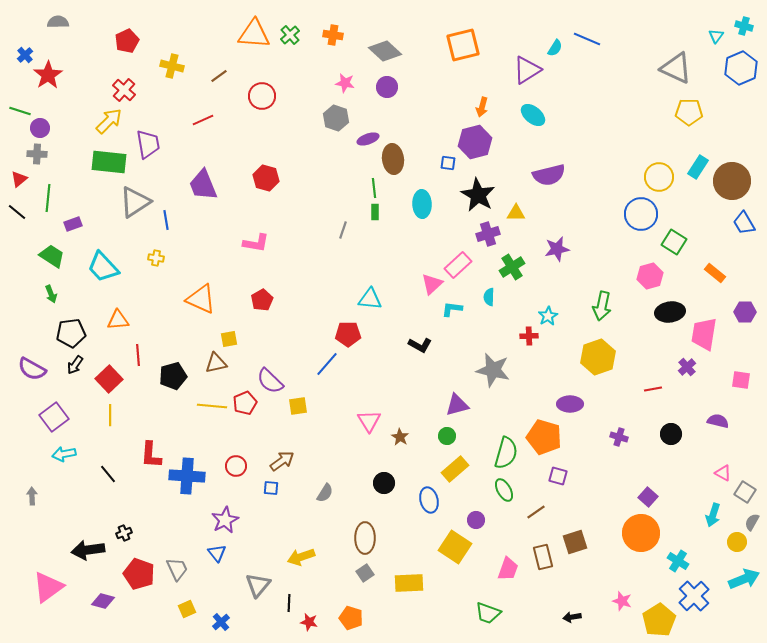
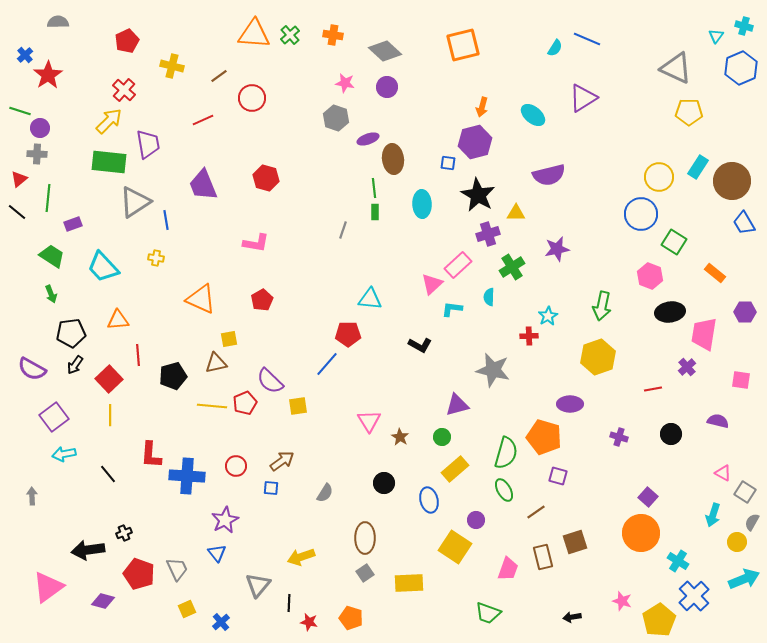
purple triangle at (527, 70): moved 56 px right, 28 px down
red circle at (262, 96): moved 10 px left, 2 px down
pink hexagon at (650, 276): rotated 25 degrees counterclockwise
green circle at (447, 436): moved 5 px left, 1 px down
